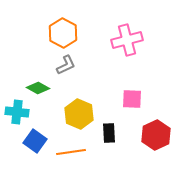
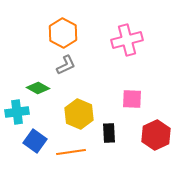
cyan cross: rotated 15 degrees counterclockwise
